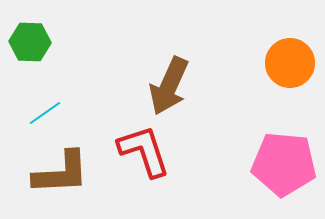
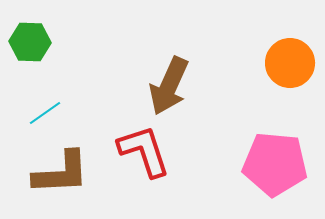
pink pentagon: moved 9 px left
